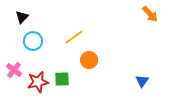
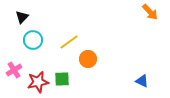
orange arrow: moved 2 px up
yellow line: moved 5 px left, 5 px down
cyan circle: moved 1 px up
orange circle: moved 1 px left, 1 px up
pink cross: rotated 21 degrees clockwise
blue triangle: rotated 40 degrees counterclockwise
